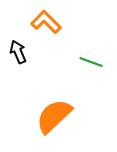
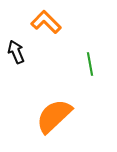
black arrow: moved 2 px left
green line: moved 1 px left, 2 px down; rotated 60 degrees clockwise
